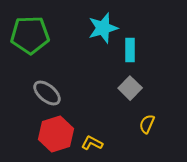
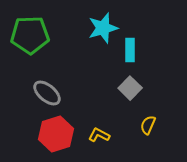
yellow semicircle: moved 1 px right, 1 px down
yellow L-shape: moved 7 px right, 8 px up
